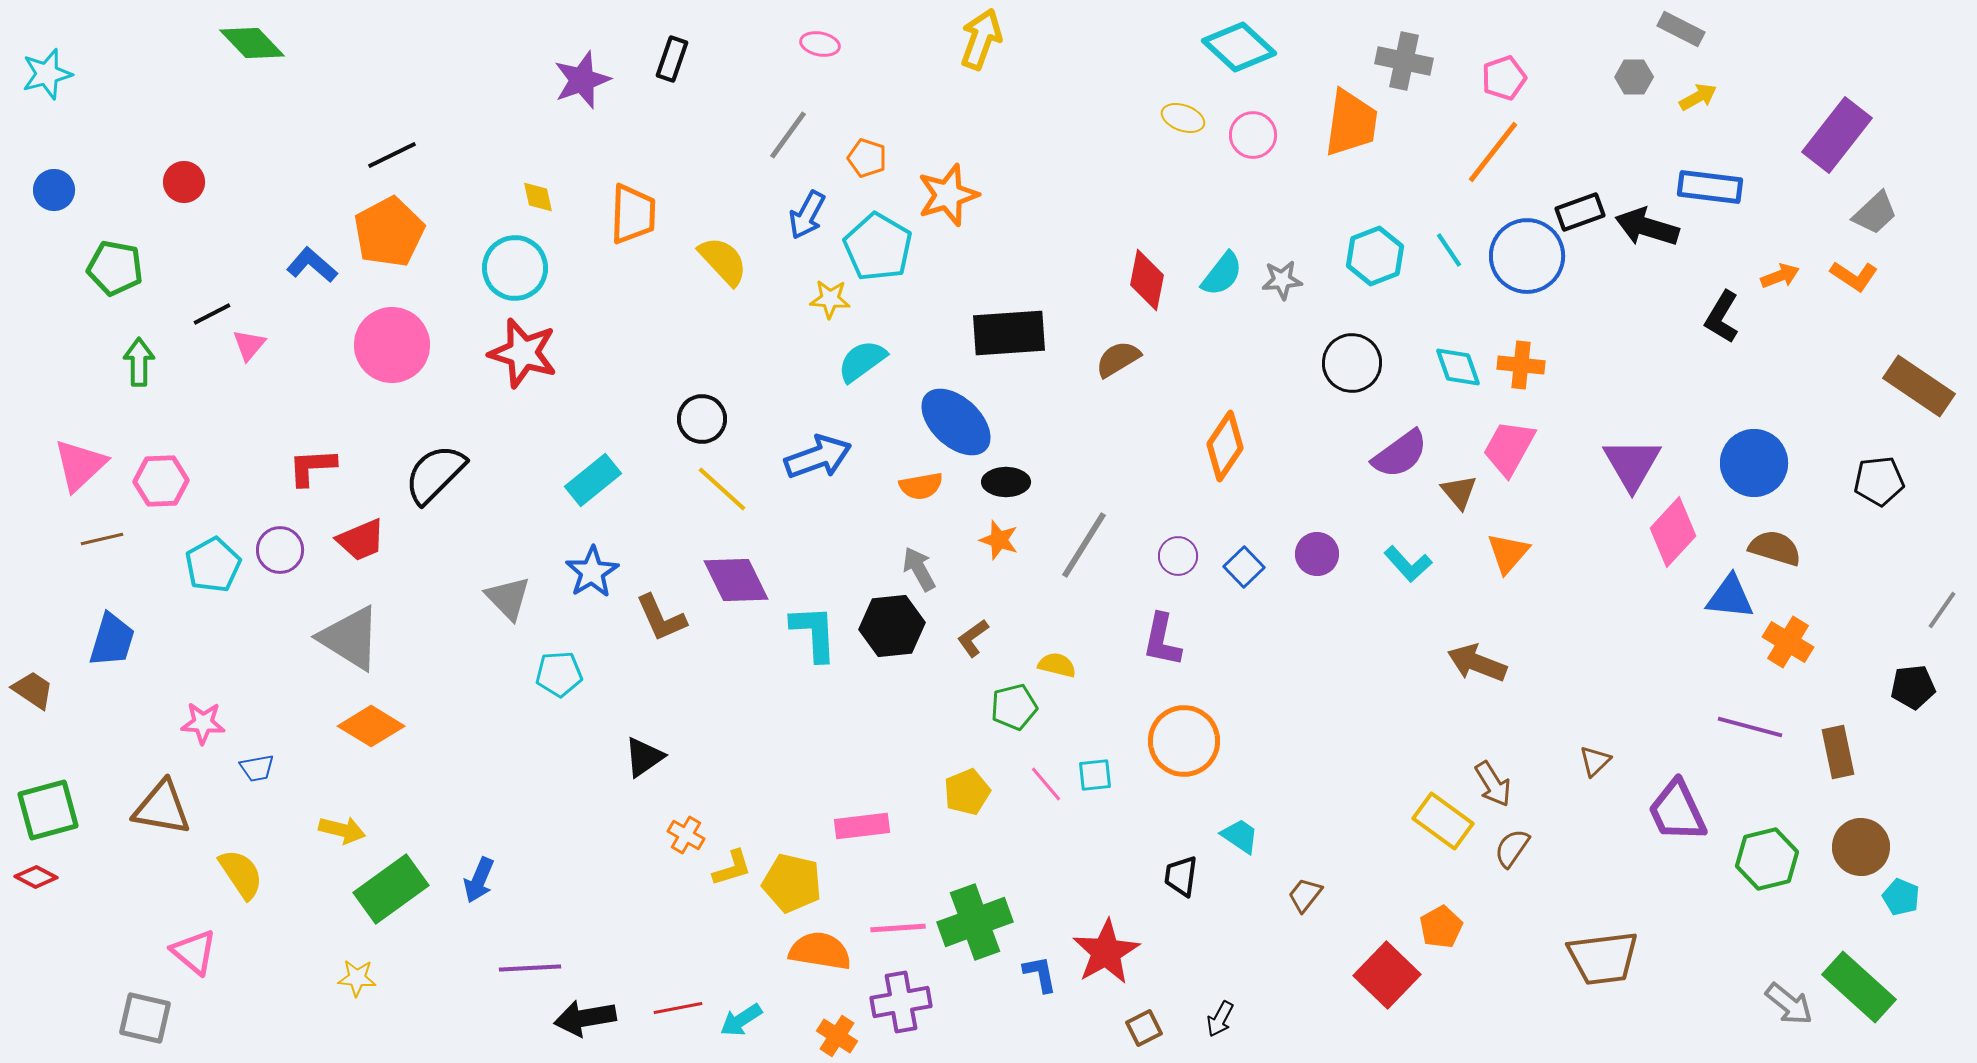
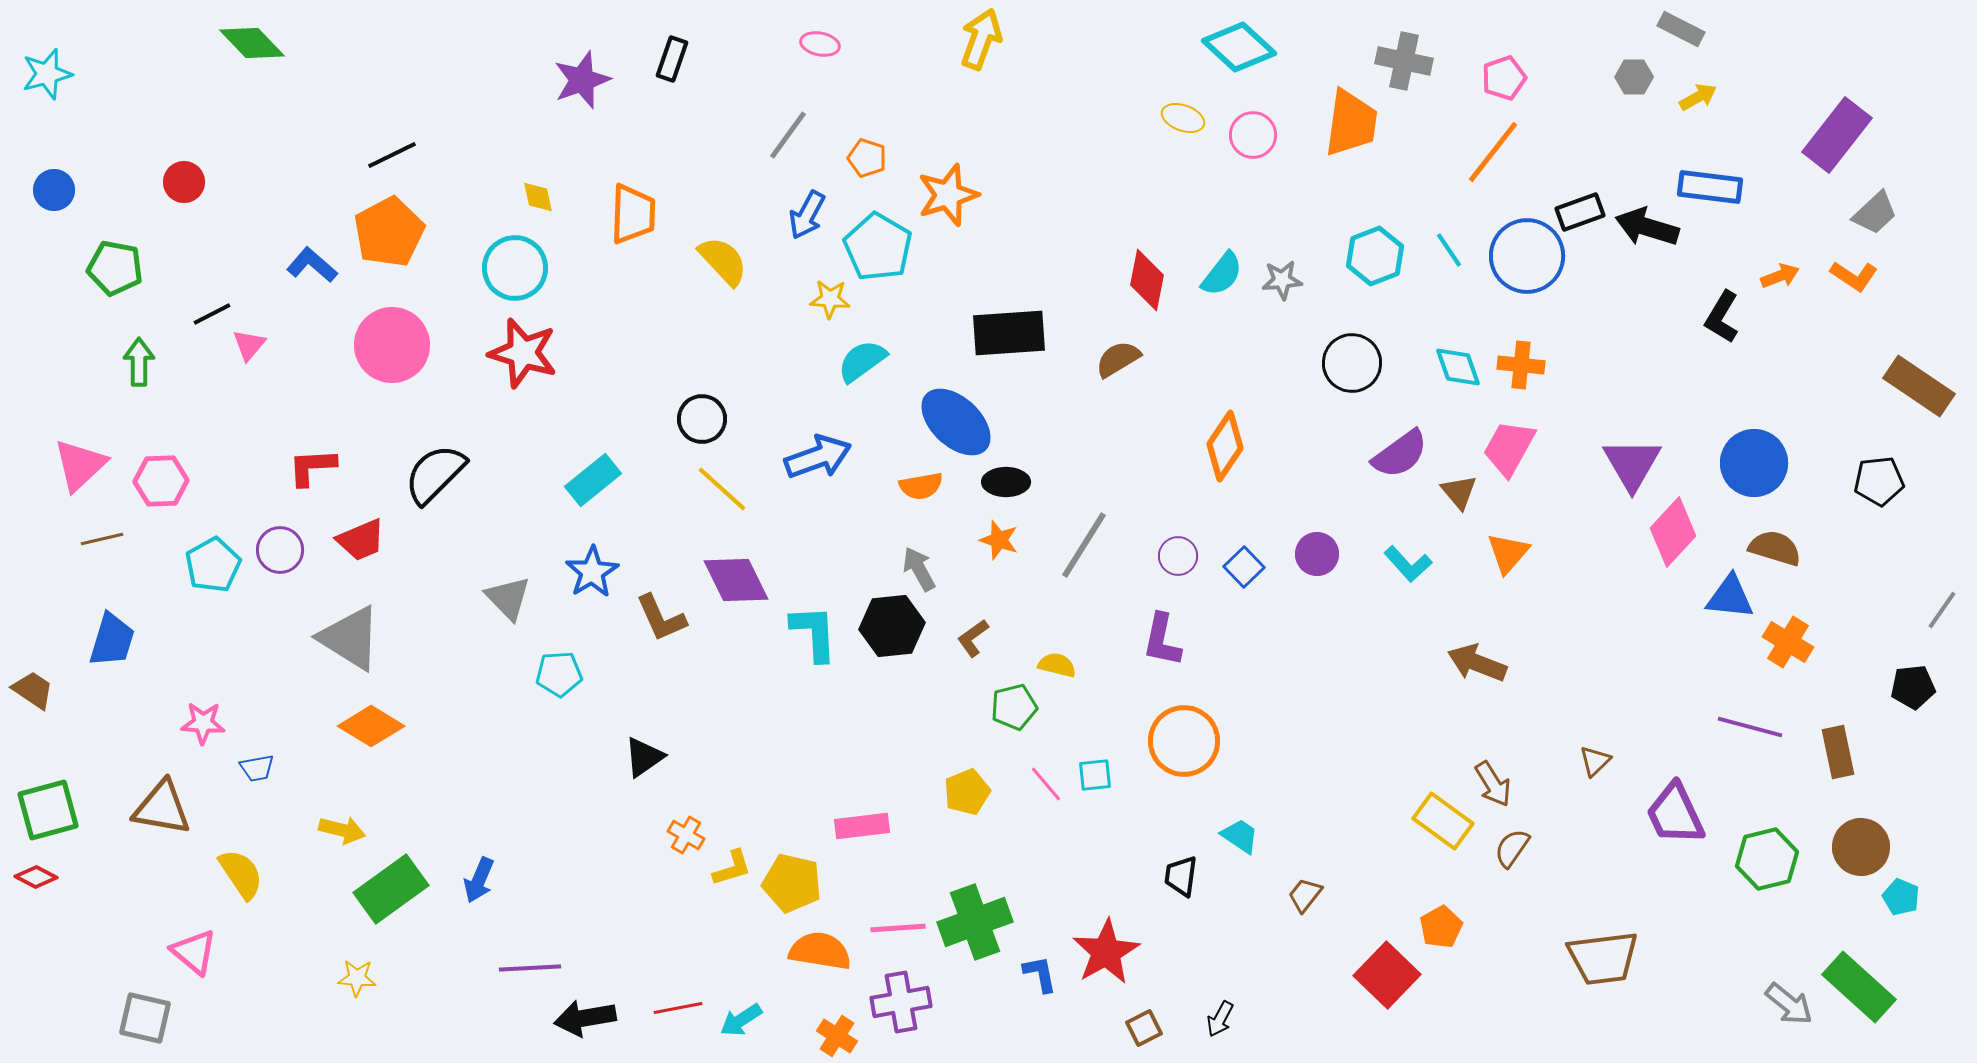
purple trapezoid at (1677, 811): moved 2 px left, 3 px down
